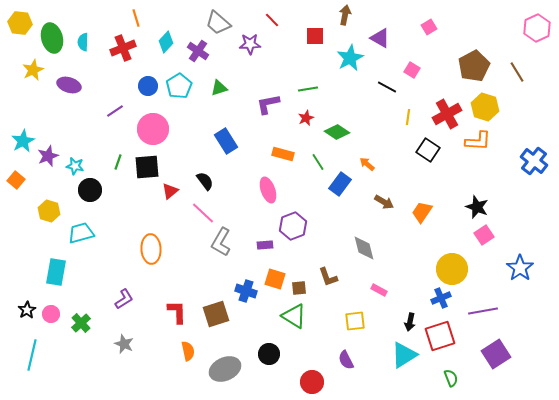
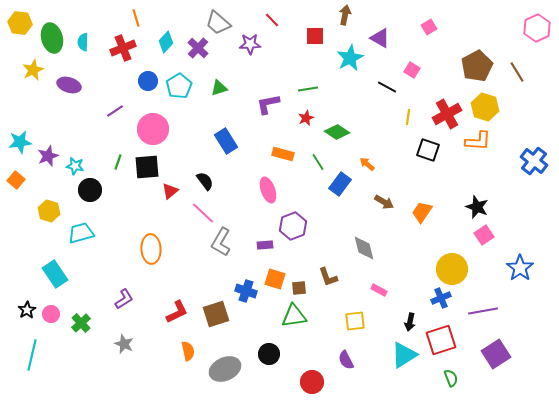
purple cross at (198, 51): moved 3 px up; rotated 10 degrees clockwise
brown pentagon at (474, 66): moved 3 px right
blue circle at (148, 86): moved 5 px up
cyan star at (23, 141): moved 3 px left, 1 px down; rotated 20 degrees clockwise
black square at (428, 150): rotated 15 degrees counterclockwise
cyan rectangle at (56, 272): moved 1 px left, 2 px down; rotated 44 degrees counterclockwise
red L-shape at (177, 312): rotated 65 degrees clockwise
green triangle at (294, 316): rotated 40 degrees counterclockwise
red square at (440, 336): moved 1 px right, 4 px down
